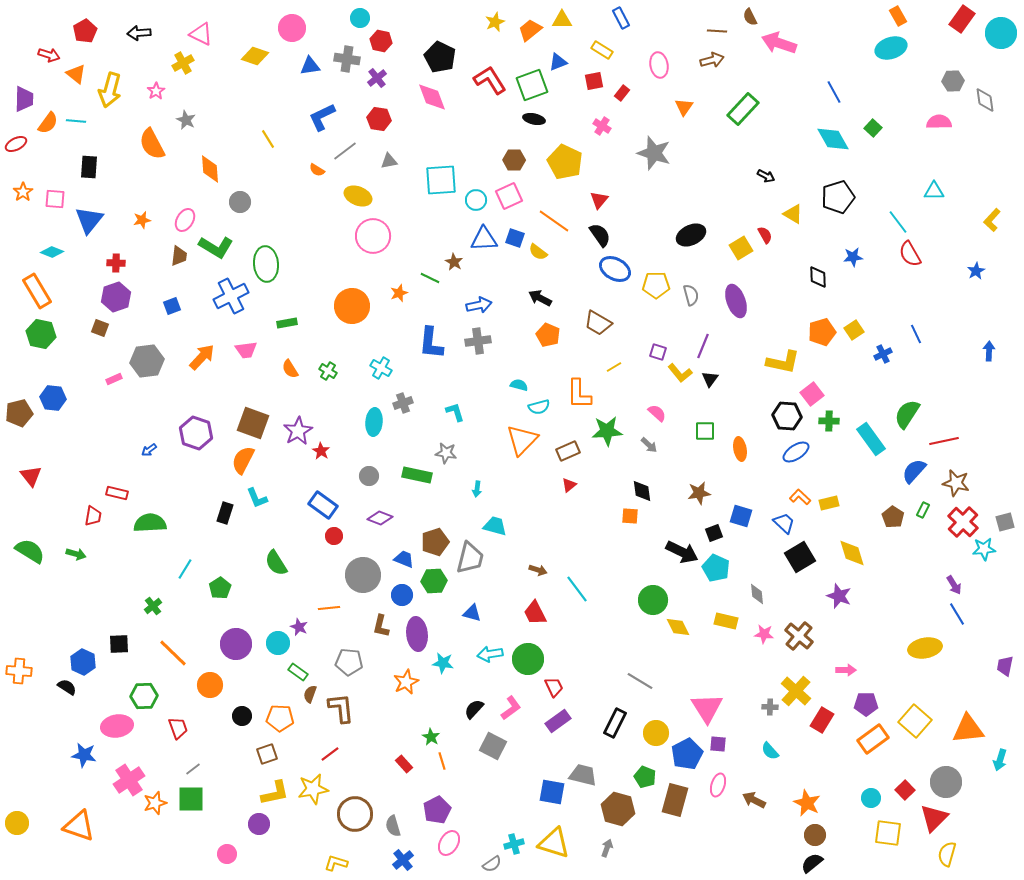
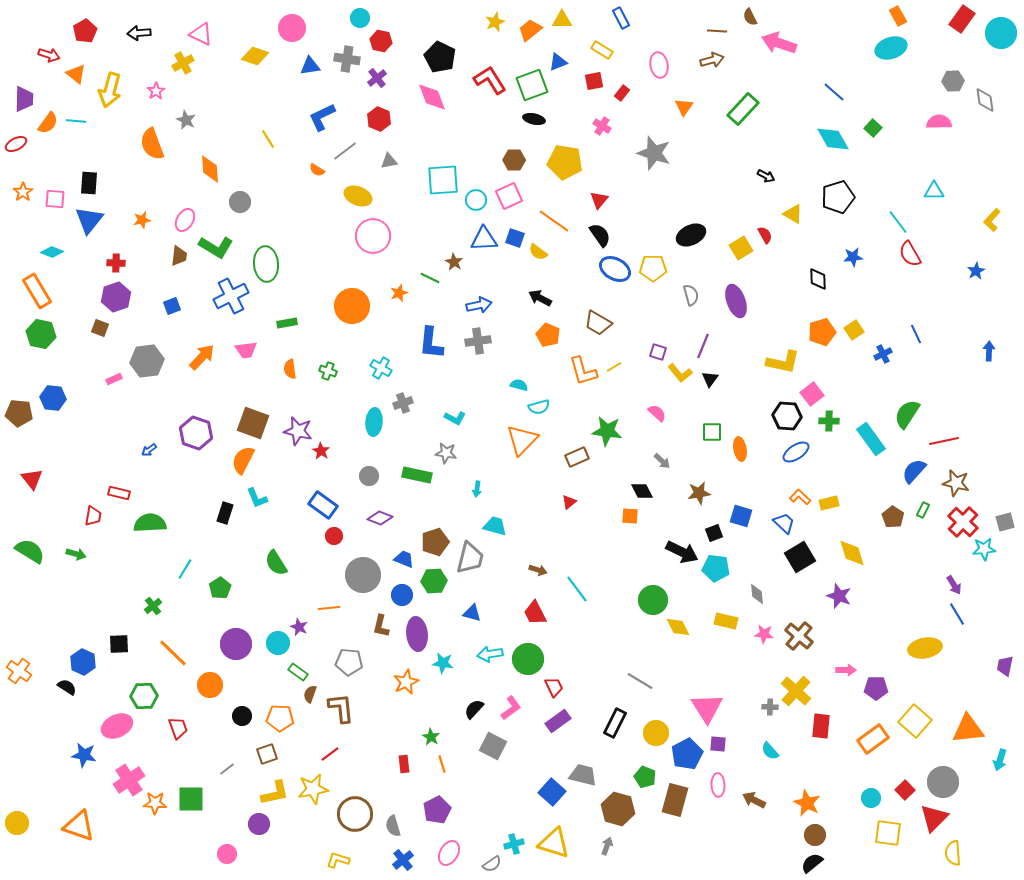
blue line at (834, 92): rotated 20 degrees counterclockwise
red hexagon at (379, 119): rotated 15 degrees clockwise
orange semicircle at (152, 144): rotated 8 degrees clockwise
yellow pentagon at (565, 162): rotated 16 degrees counterclockwise
black rectangle at (89, 167): moved 16 px down
cyan square at (441, 180): moved 2 px right
black diamond at (818, 277): moved 2 px down
yellow pentagon at (656, 285): moved 3 px left, 17 px up
orange semicircle at (290, 369): rotated 24 degrees clockwise
green cross at (328, 371): rotated 12 degrees counterclockwise
orange L-shape at (579, 394): moved 4 px right, 23 px up; rotated 16 degrees counterclockwise
cyan L-shape at (455, 412): moved 6 px down; rotated 135 degrees clockwise
brown pentagon at (19, 413): rotated 20 degrees clockwise
purple star at (298, 431): rotated 28 degrees counterclockwise
green star at (607, 431): rotated 12 degrees clockwise
green square at (705, 431): moved 7 px right, 1 px down
gray arrow at (649, 445): moved 13 px right, 16 px down
brown rectangle at (568, 451): moved 9 px right, 6 px down
red triangle at (31, 476): moved 1 px right, 3 px down
red triangle at (569, 485): moved 17 px down
black diamond at (642, 491): rotated 20 degrees counterclockwise
red rectangle at (117, 493): moved 2 px right
cyan pentagon at (716, 568): rotated 16 degrees counterclockwise
orange cross at (19, 671): rotated 30 degrees clockwise
purple pentagon at (866, 704): moved 10 px right, 16 px up
red rectangle at (822, 720): moved 1 px left, 6 px down; rotated 25 degrees counterclockwise
pink ellipse at (117, 726): rotated 16 degrees counterclockwise
orange line at (442, 761): moved 3 px down
red rectangle at (404, 764): rotated 36 degrees clockwise
gray line at (193, 769): moved 34 px right
gray circle at (946, 782): moved 3 px left
pink ellipse at (718, 785): rotated 20 degrees counterclockwise
blue square at (552, 792): rotated 32 degrees clockwise
orange star at (155, 803): rotated 20 degrees clockwise
pink ellipse at (449, 843): moved 10 px down
gray arrow at (607, 848): moved 2 px up
yellow semicircle at (947, 854): moved 6 px right, 1 px up; rotated 20 degrees counterclockwise
yellow L-shape at (336, 863): moved 2 px right, 3 px up
